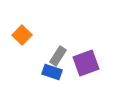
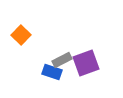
orange square: moved 1 px left
gray rectangle: moved 4 px right, 4 px down; rotated 30 degrees clockwise
